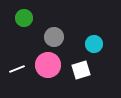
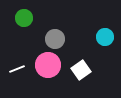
gray circle: moved 1 px right, 2 px down
cyan circle: moved 11 px right, 7 px up
white square: rotated 18 degrees counterclockwise
